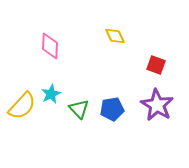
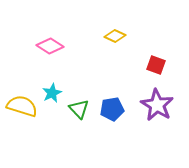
yellow diamond: rotated 40 degrees counterclockwise
pink diamond: rotated 60 degrees counterclockwise
cyan star: moved 1 px right, 1 px up
yellow semicircle: rotated 116 degrees counterclockwise
